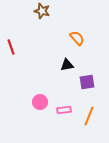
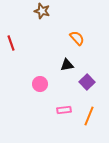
red line: moved 4 px up
purple square: rotated 35 degrees counterclockwise
pink circle: moved 18 px up
